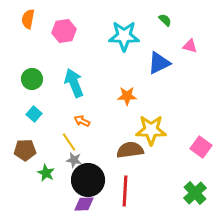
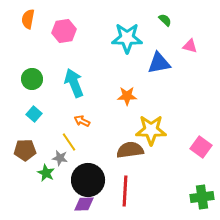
cyan star: moved 3 px right, 2 px down
blue triangle: rotated 15 degrees clockwise
gray star: moved 14 px left, 2 px up
green cross: moved 7 px right, 4 px down; rotated 35 degrees clockwise
